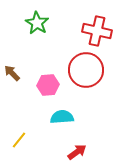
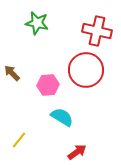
green star: rotated 20 degrees counterclockwise
cyan semicircle: rotated 35 degrees clockwise
